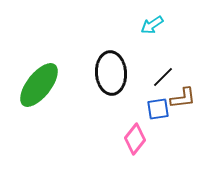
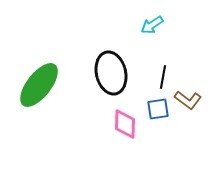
black ellipse: rotated 9 degrees counterclockwise
black line: rotated 35 degrees counterclockwise
brown L-shape: moved 5 px right, 2 px down; rotated 44 degrees clockwise
pink diamond: moved 10 px left, 15 px up; rotated 36 degrees counterclockwise
